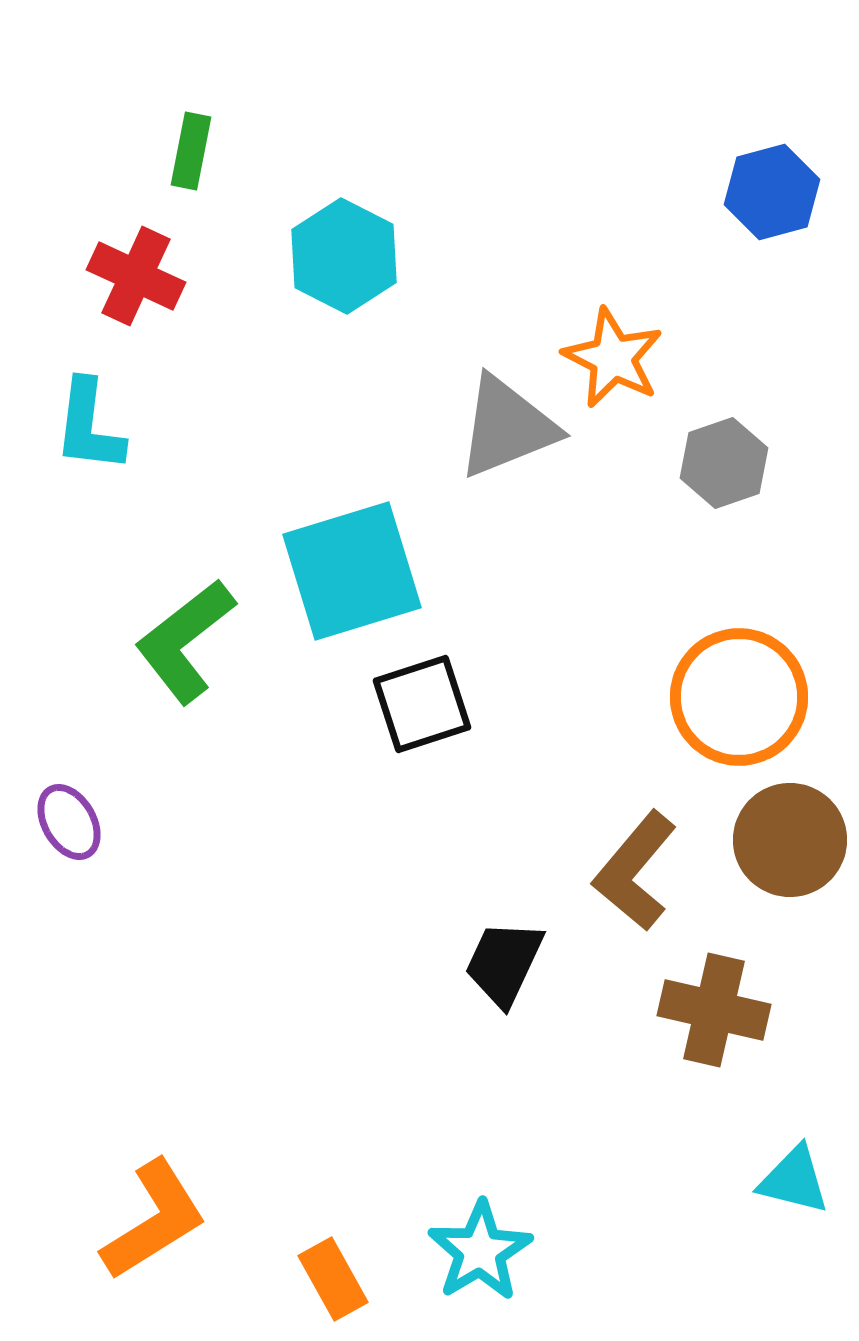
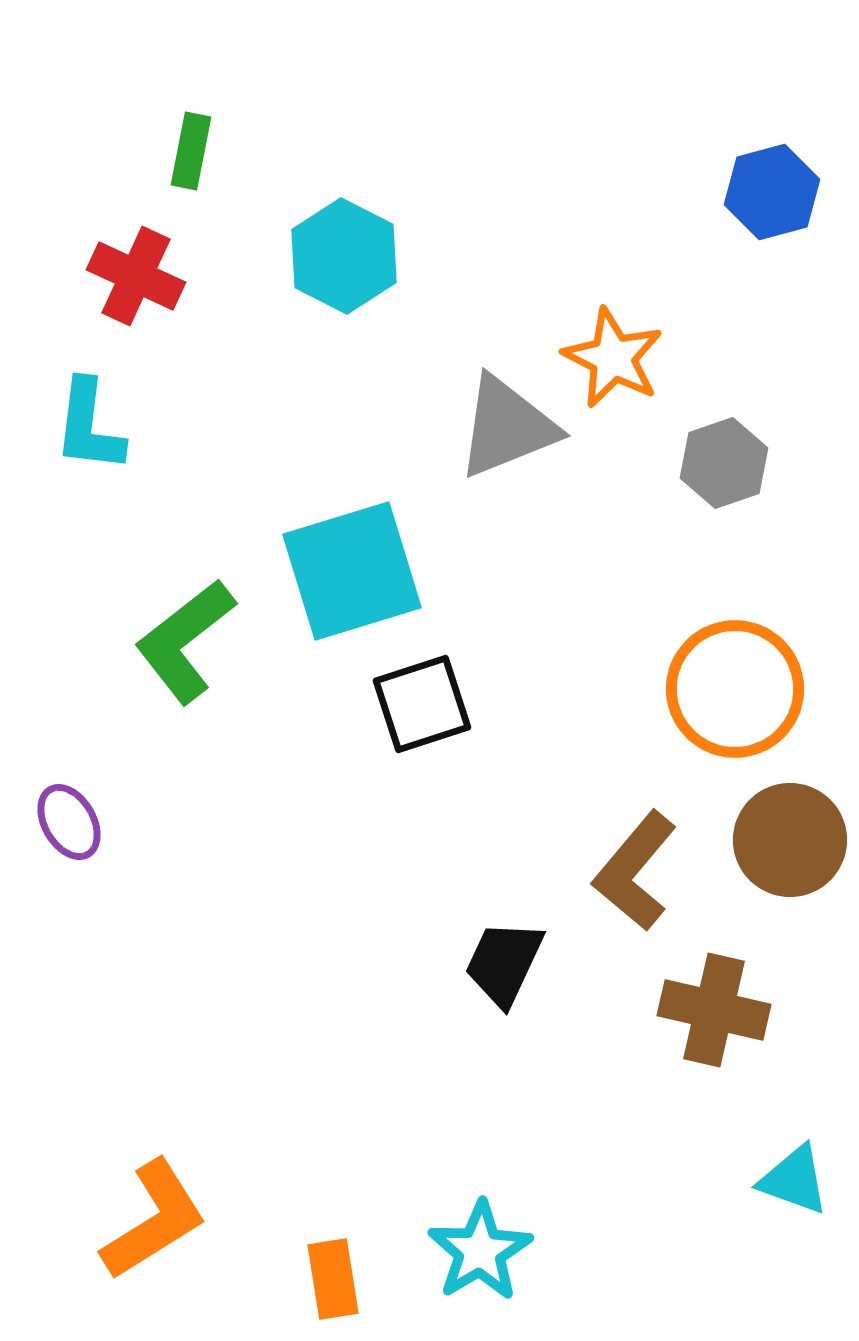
orange circle: moved 4 px left, 8 px up
cyan triangle: rotated 6 degrees clockwise
orange rectangle: rotated 20 degrees clockwise
